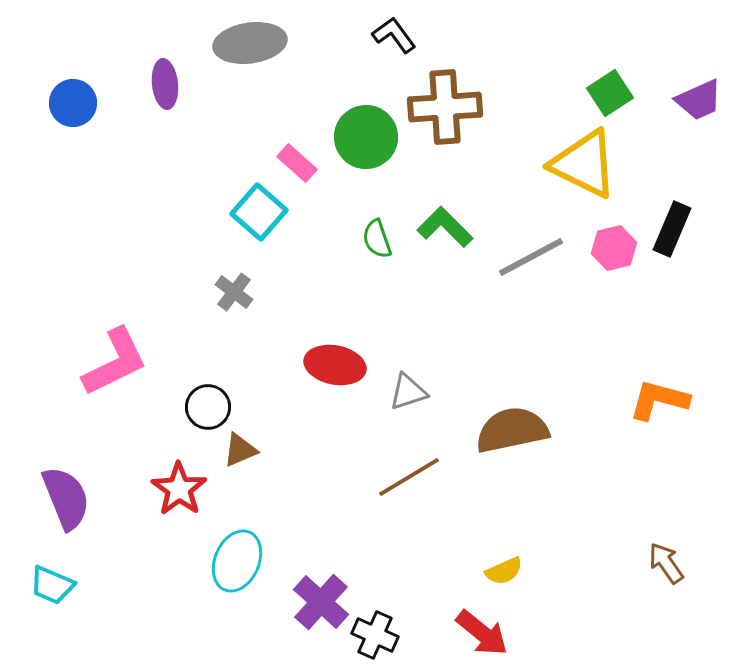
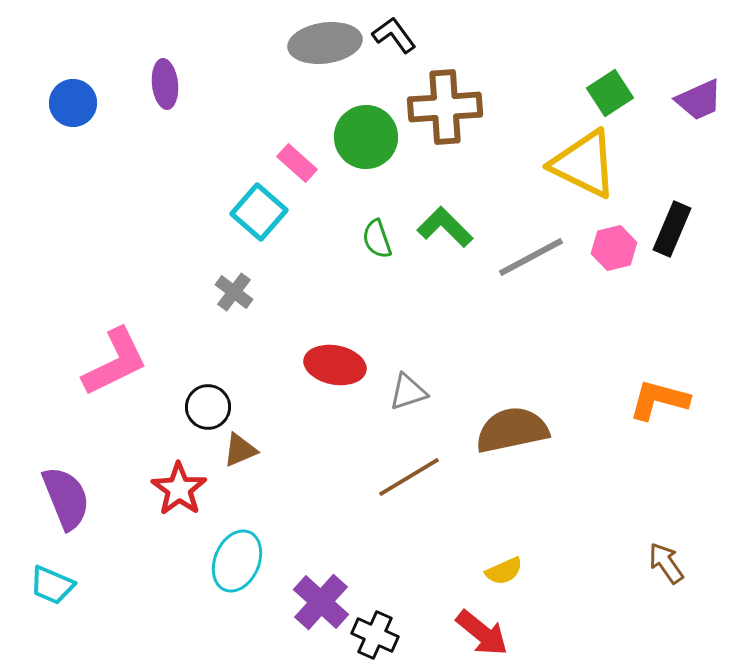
gray ellipse: moved 75 px right
